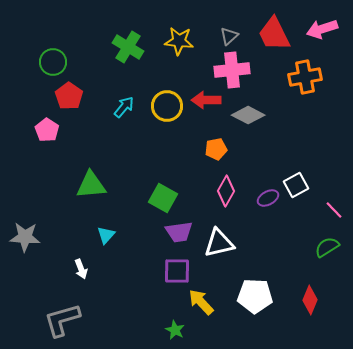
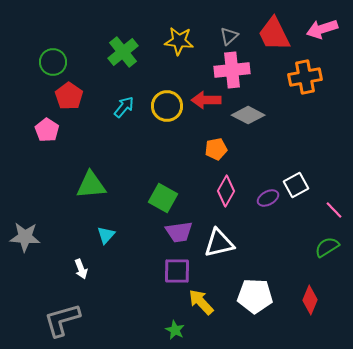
green cross: moved 5 px left, 5 px down; rotated 20 degrees clockwise
